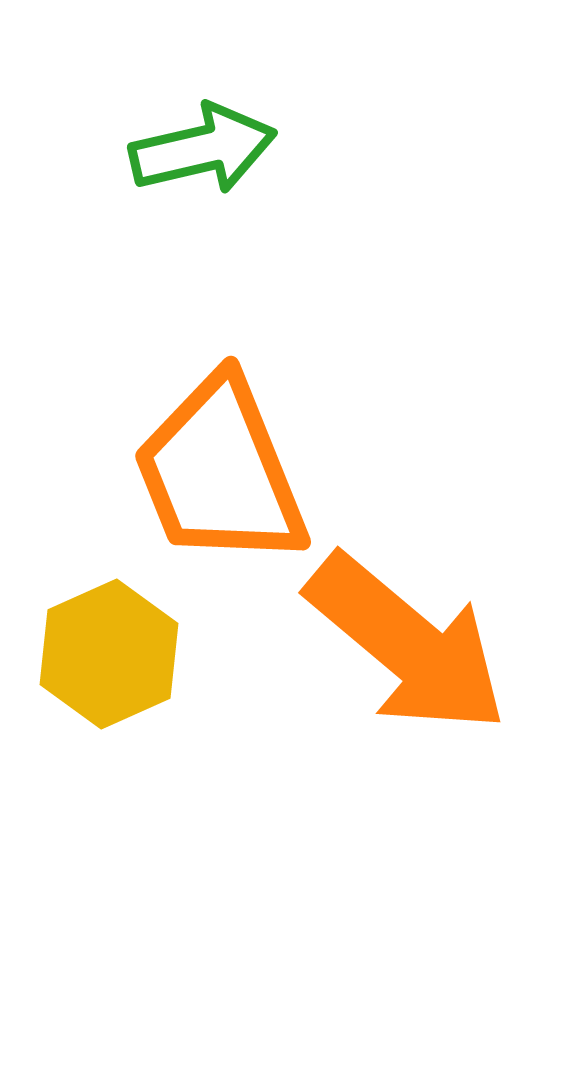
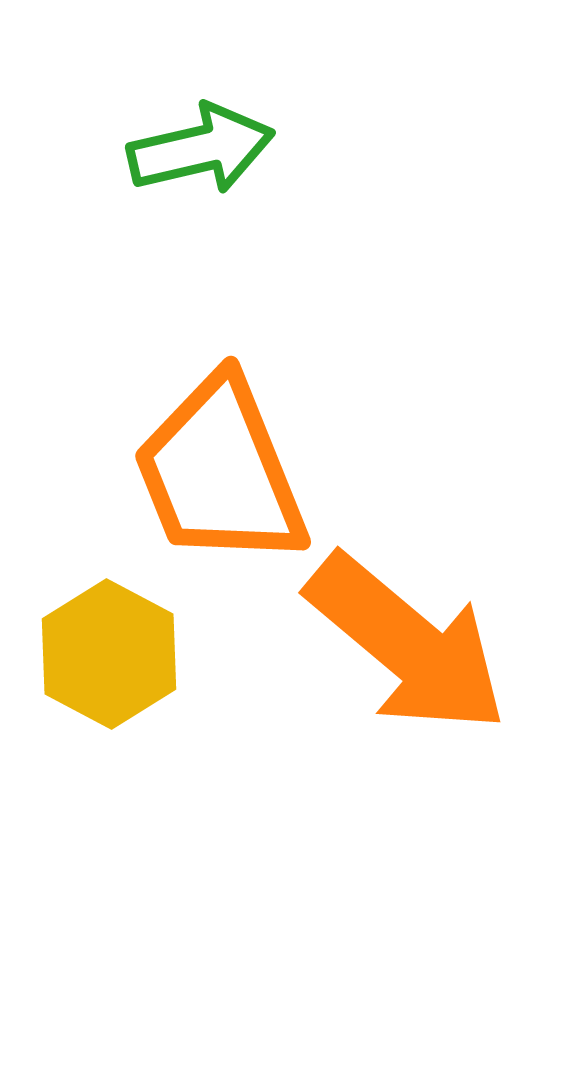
green arrow: moved 2 px left
yellow hexagon: rotated 8 degrees counterclockwise
